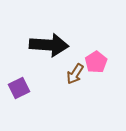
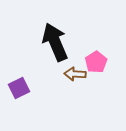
black arrow: moved 6 px right, 3 px up; rotated 117 degrees counterclockwise
brown arrow: rotated 60 degrees clockwise
